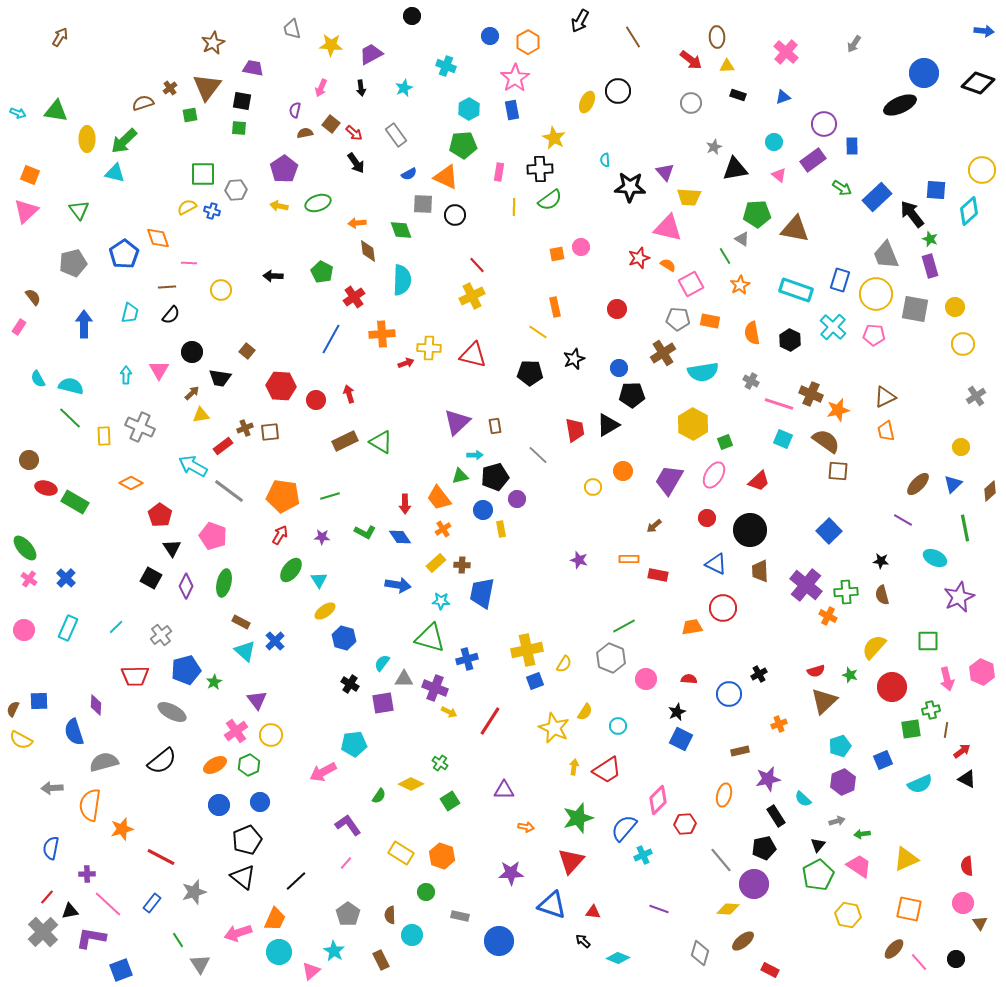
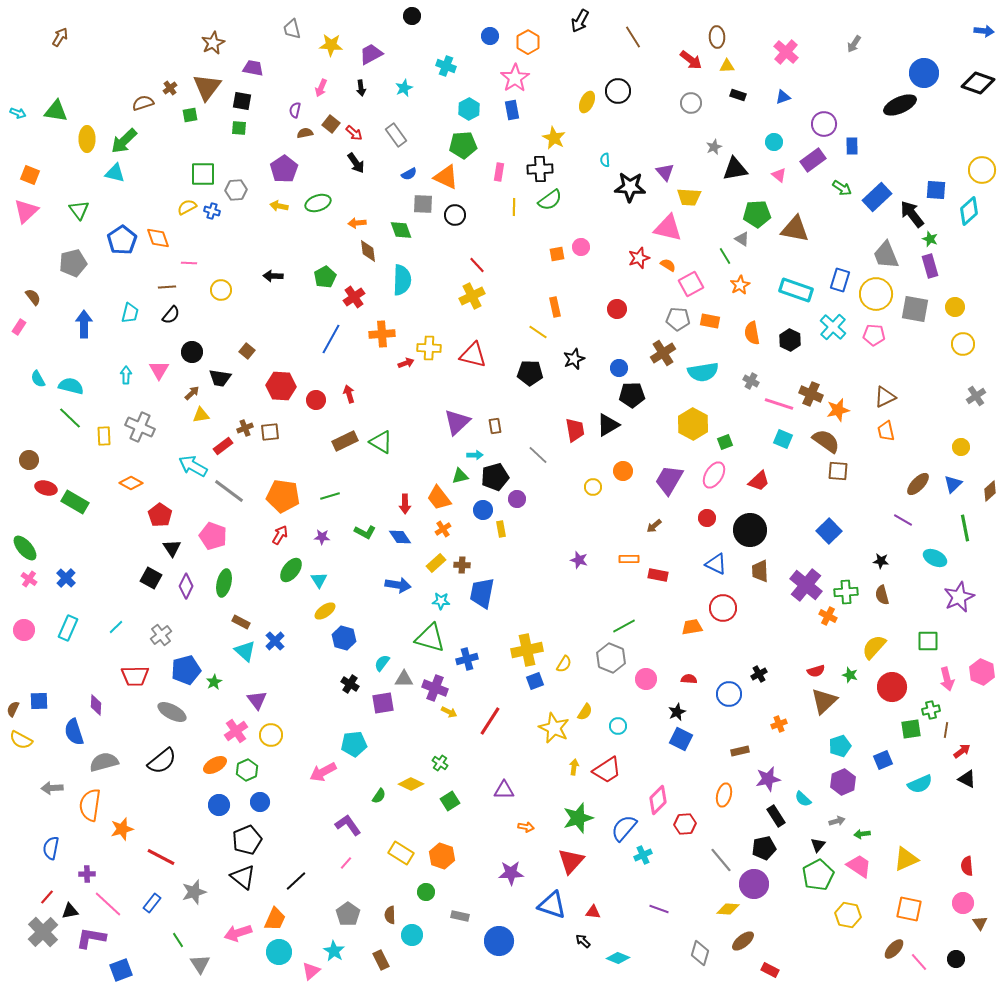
blue pentagon at (124, 254): moved 2 px left, 14 px up
green pentagon at (322, 272): moved 3 px right, 5 px down; rotated 15 degrees clockwise
green hexagon at (249, 765): moved 2 px left, 5 px down
